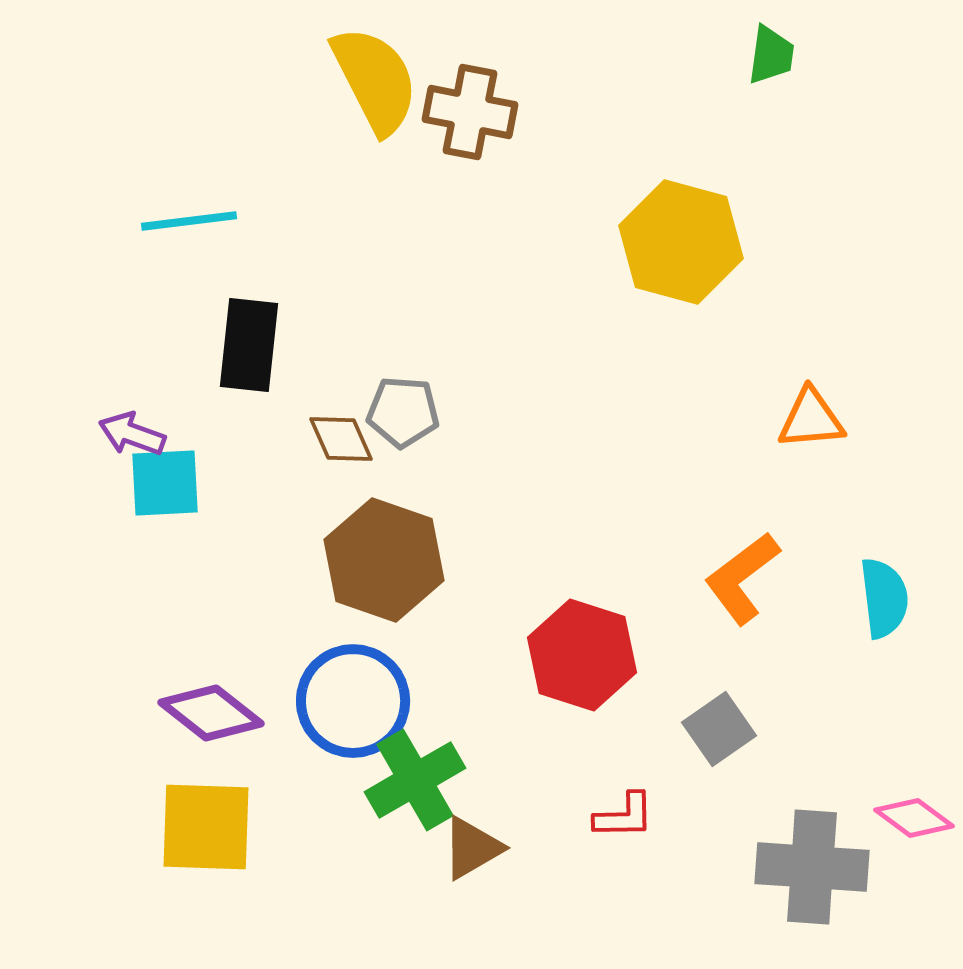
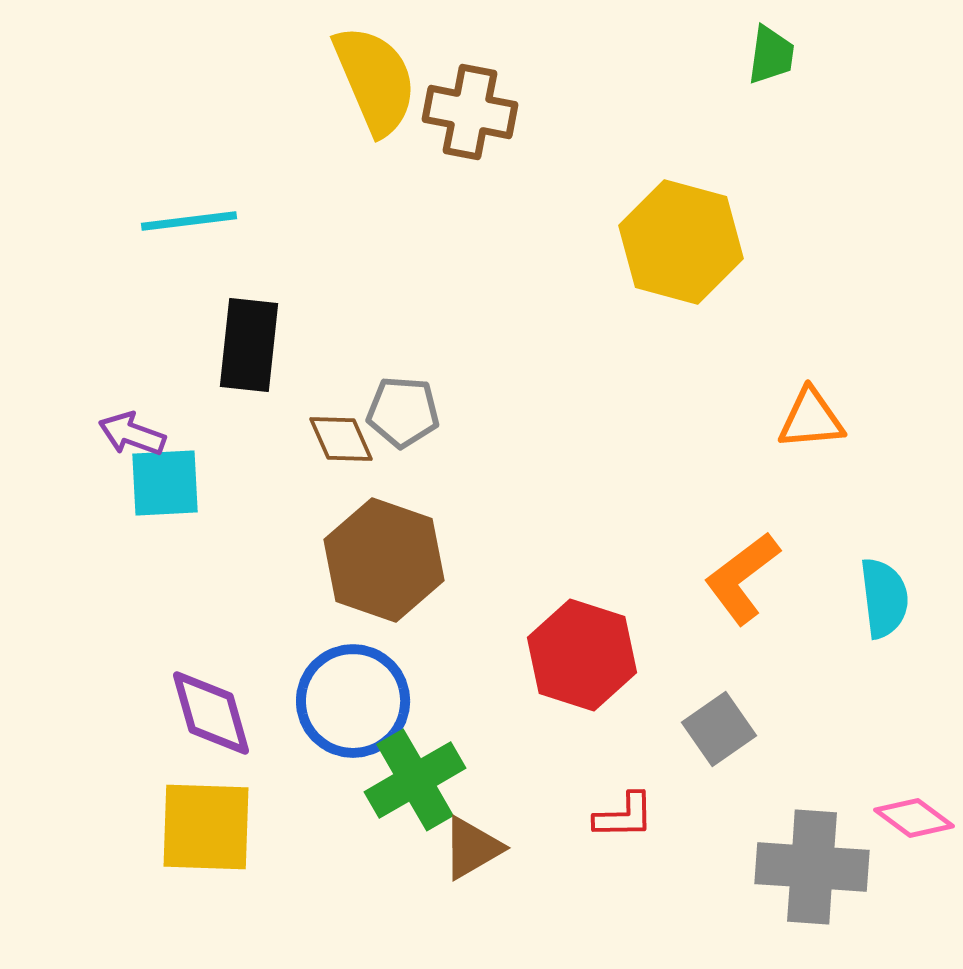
yellow semicircle: rotated 4 degrees clockwise
purple diamond: rotated 36 degrees clockwise
